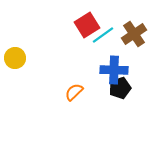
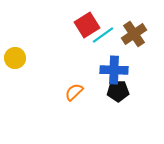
black pentagon: moved 2 px left, 3 px down; rotated 15 degrees clockwise
